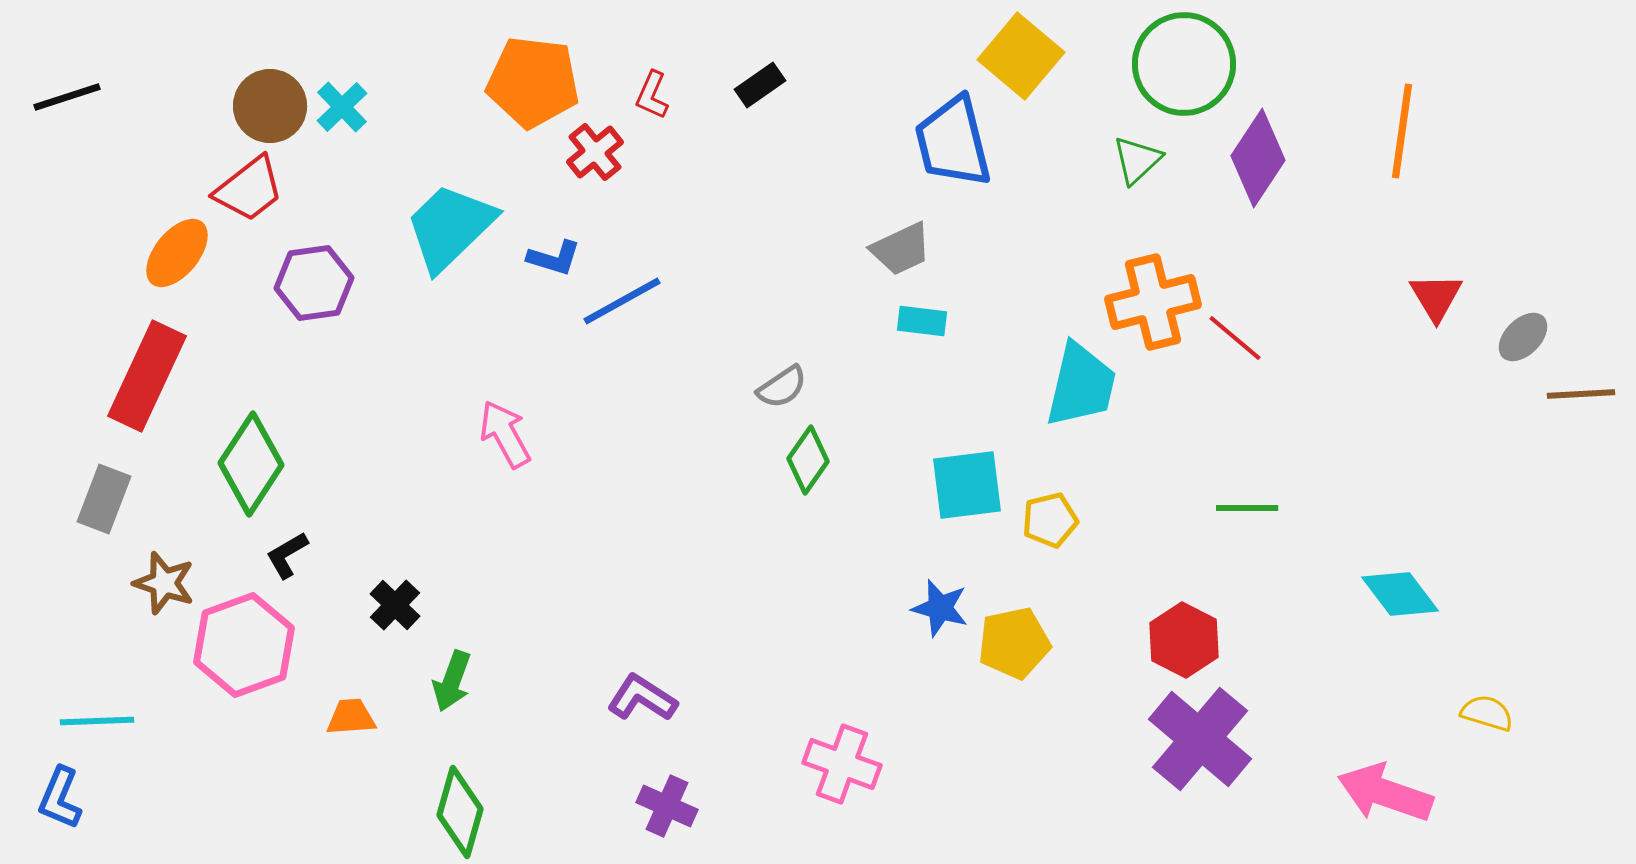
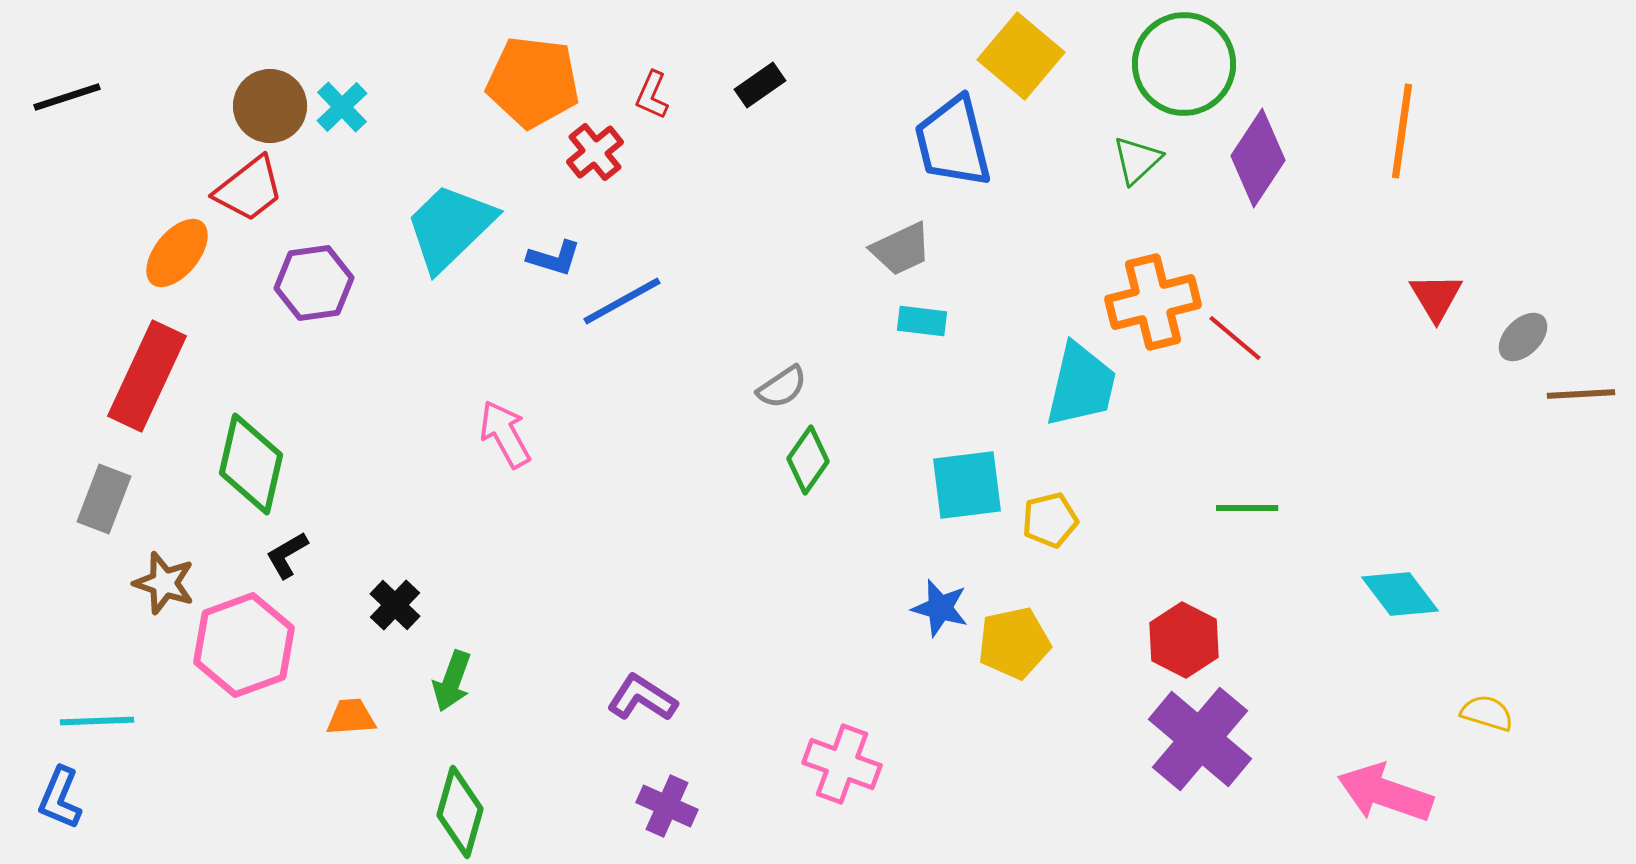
green diamond at (251, 464): rotated 20 degrees counterclockwise
